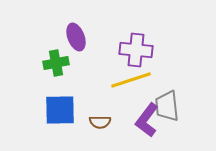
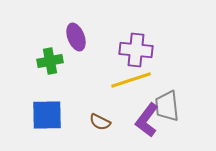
green cross: moved 6 px left, 2 px up
blue square: moved 13 px left, 5 px down
brown semicircle: rotated 25 degrees clockwise
